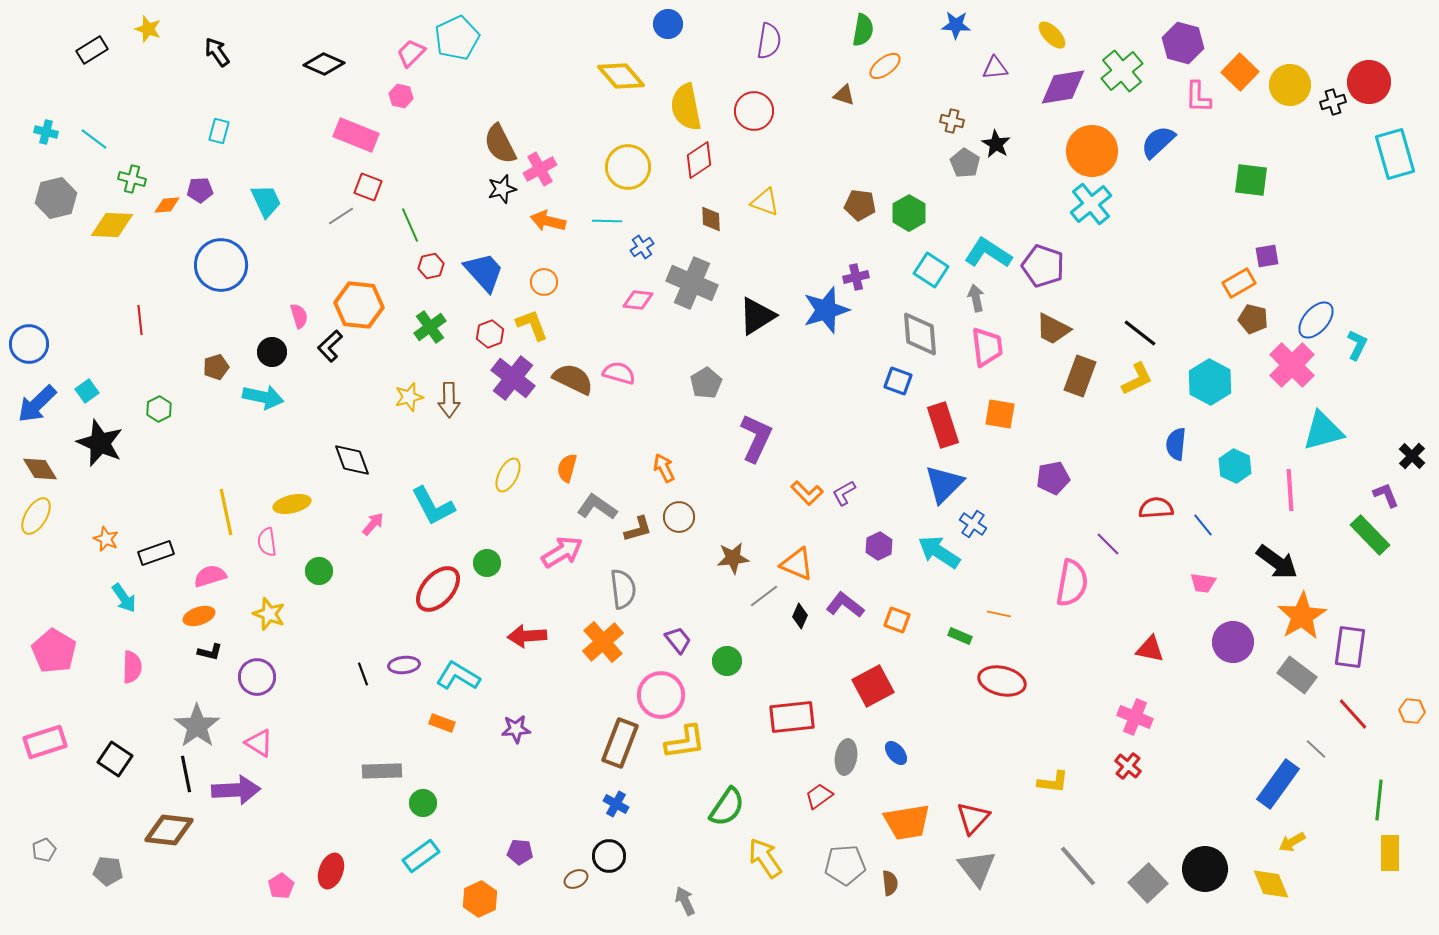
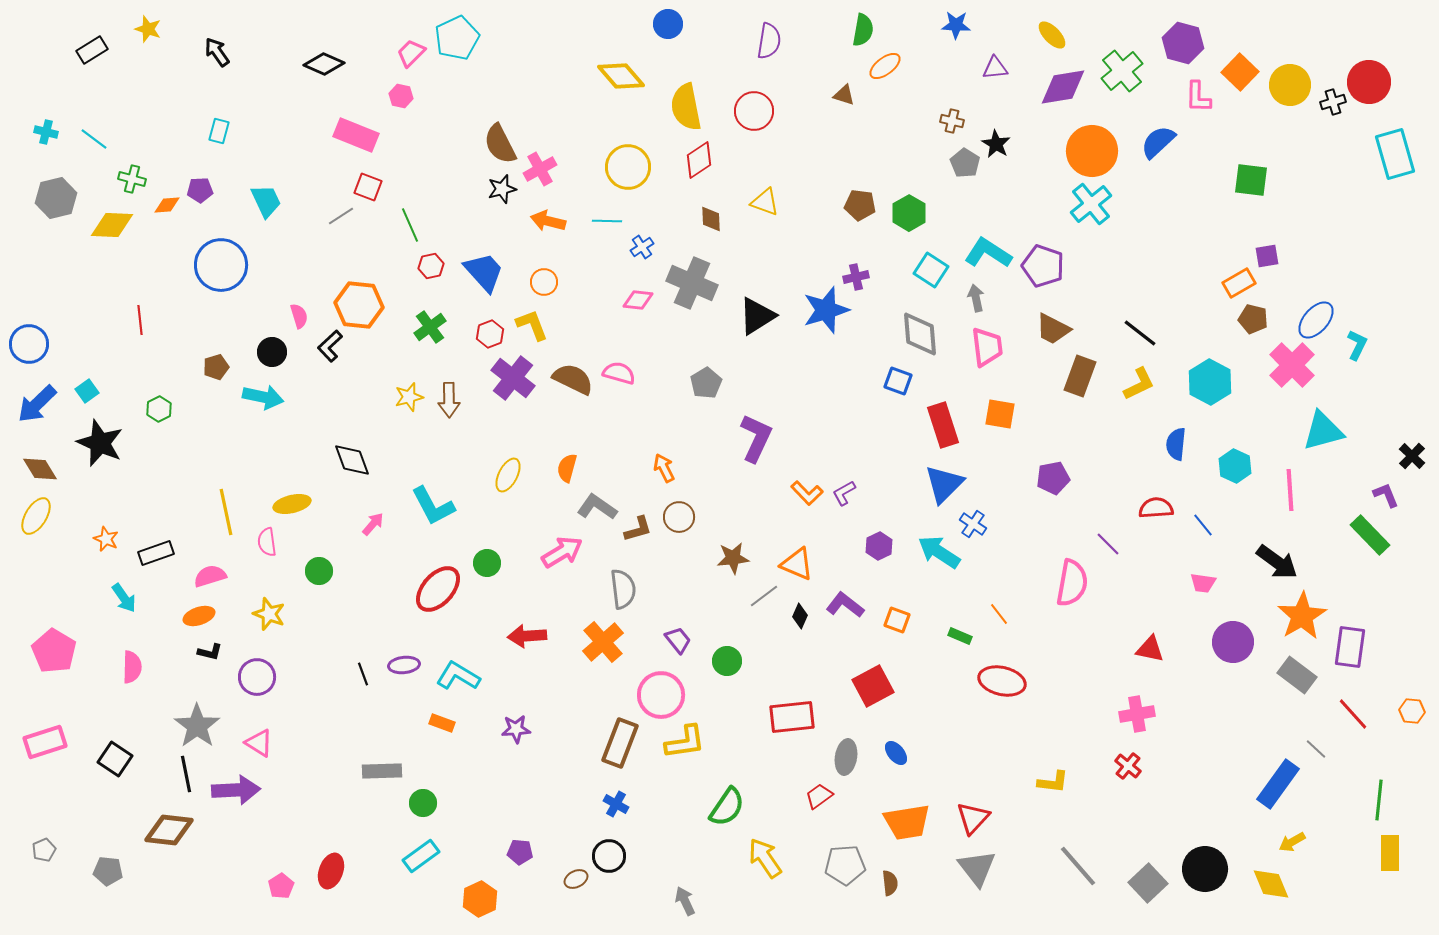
yellow L-shape at (1137, 379): moved 2 px right, 5 px down
orange line at (999, 614): rotated 40 degrees clockwise
pink cross at (1135, 717): moved 2 px right, 3 px up; rotated 32 degrees counterclockwise
